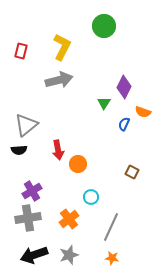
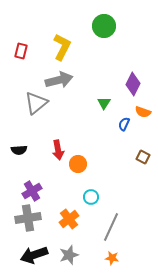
purple diamond: moved 9 px right, 3 px up
gray triangle: moved 10 px right, 22 px up
brown square: moved 11 px right, 15 px up
